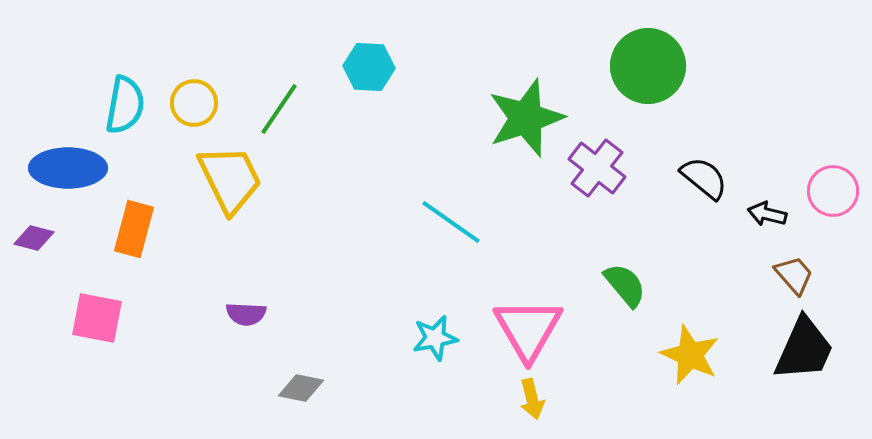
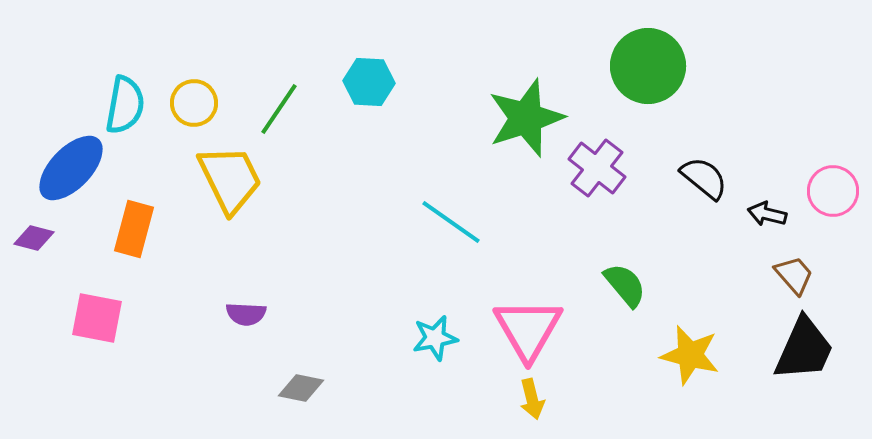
cyan hexagon: moved 15 px down
blue ellipse: moved 3 px right; rotated 46 degrees counterclockwise
yellow star: rotated 10 degrees counterclockwise
